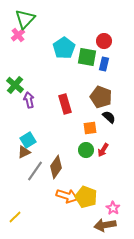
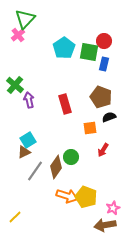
green square: moved 2 px right, 5 px up
black semicircle: rotated 64 degrees counterclockwise
green circle: moved 15 px left, 7 px down
pink star: rotated 16 degrees clockwise
